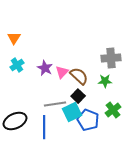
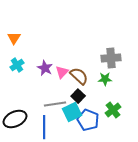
green star: moved 2 px up
black ellipse: moved 2 px up
